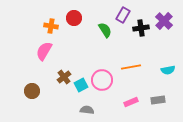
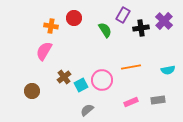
gray semicircle: rotated 48 degrees counterclockwise
